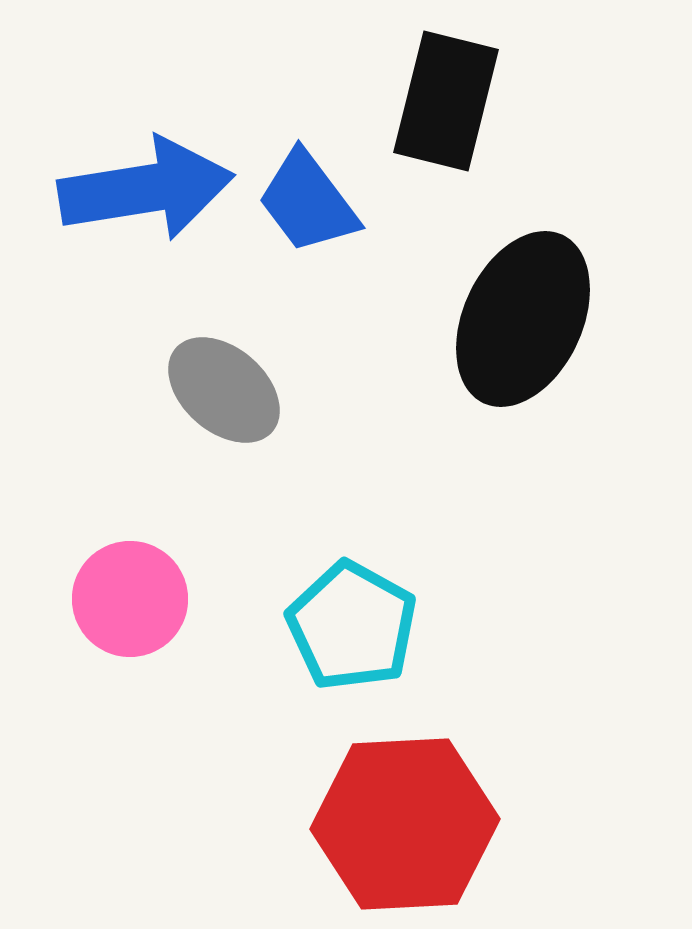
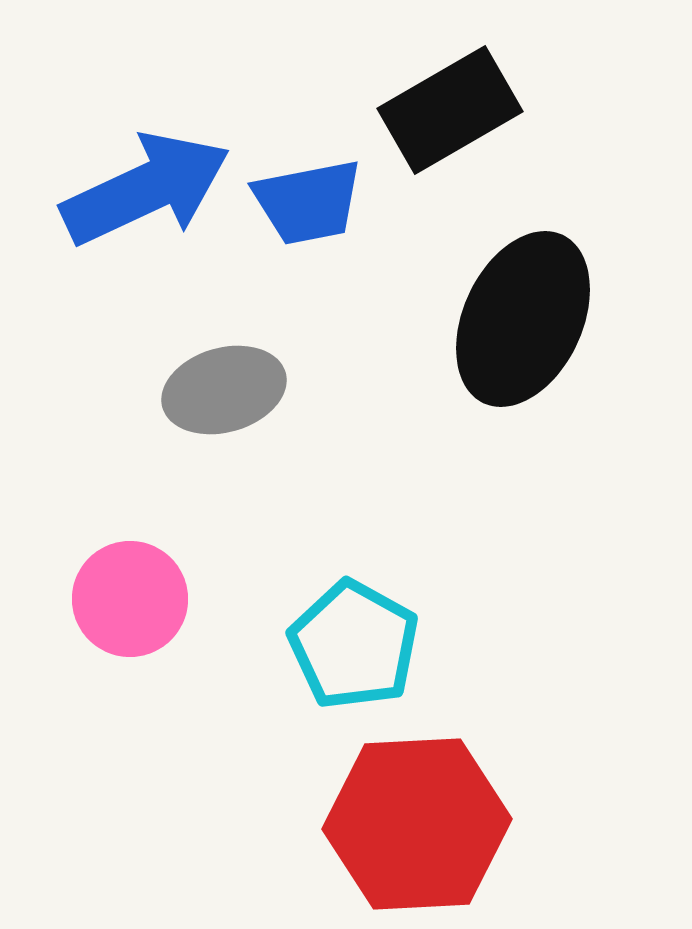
black rectangle: moved 4 px right, 9 px down; rotated 46 degrees clockwise
blue arrow: rotated 16 degrees counterclockwise
blue trapezoid: rotated 64 degrees counterclockwise
gray ellipse: rotated 57 degrees counterclockwise
cyan pentagon: moved 2 px right, 19 px down
red hexagon: moved 12 px right
